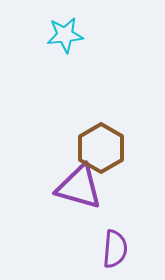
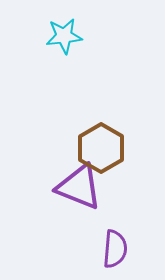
cyan star: moved 1 px left, 1 px down
purple triangle: rotated 6 degrees clockwise
